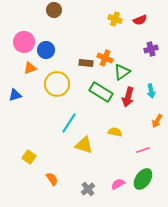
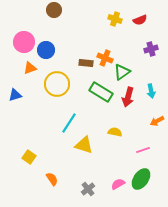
orange arrow: rotated 32 degrees clockwise
green ellipse: moved 2 px left
